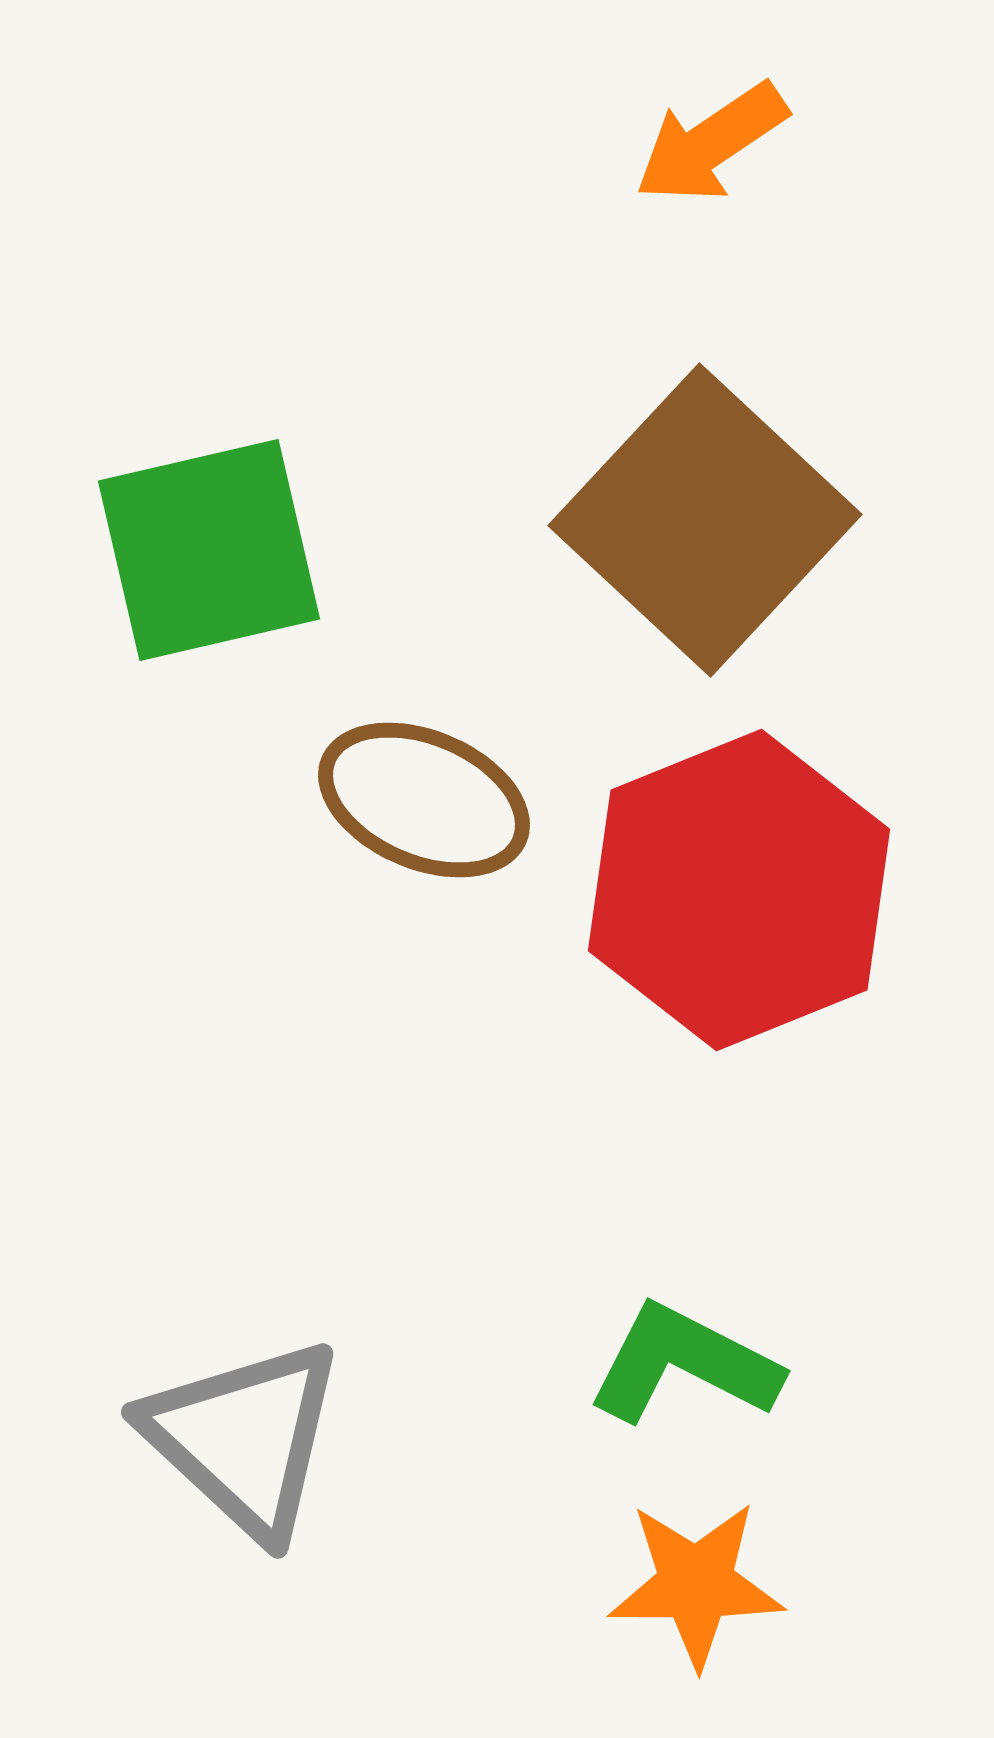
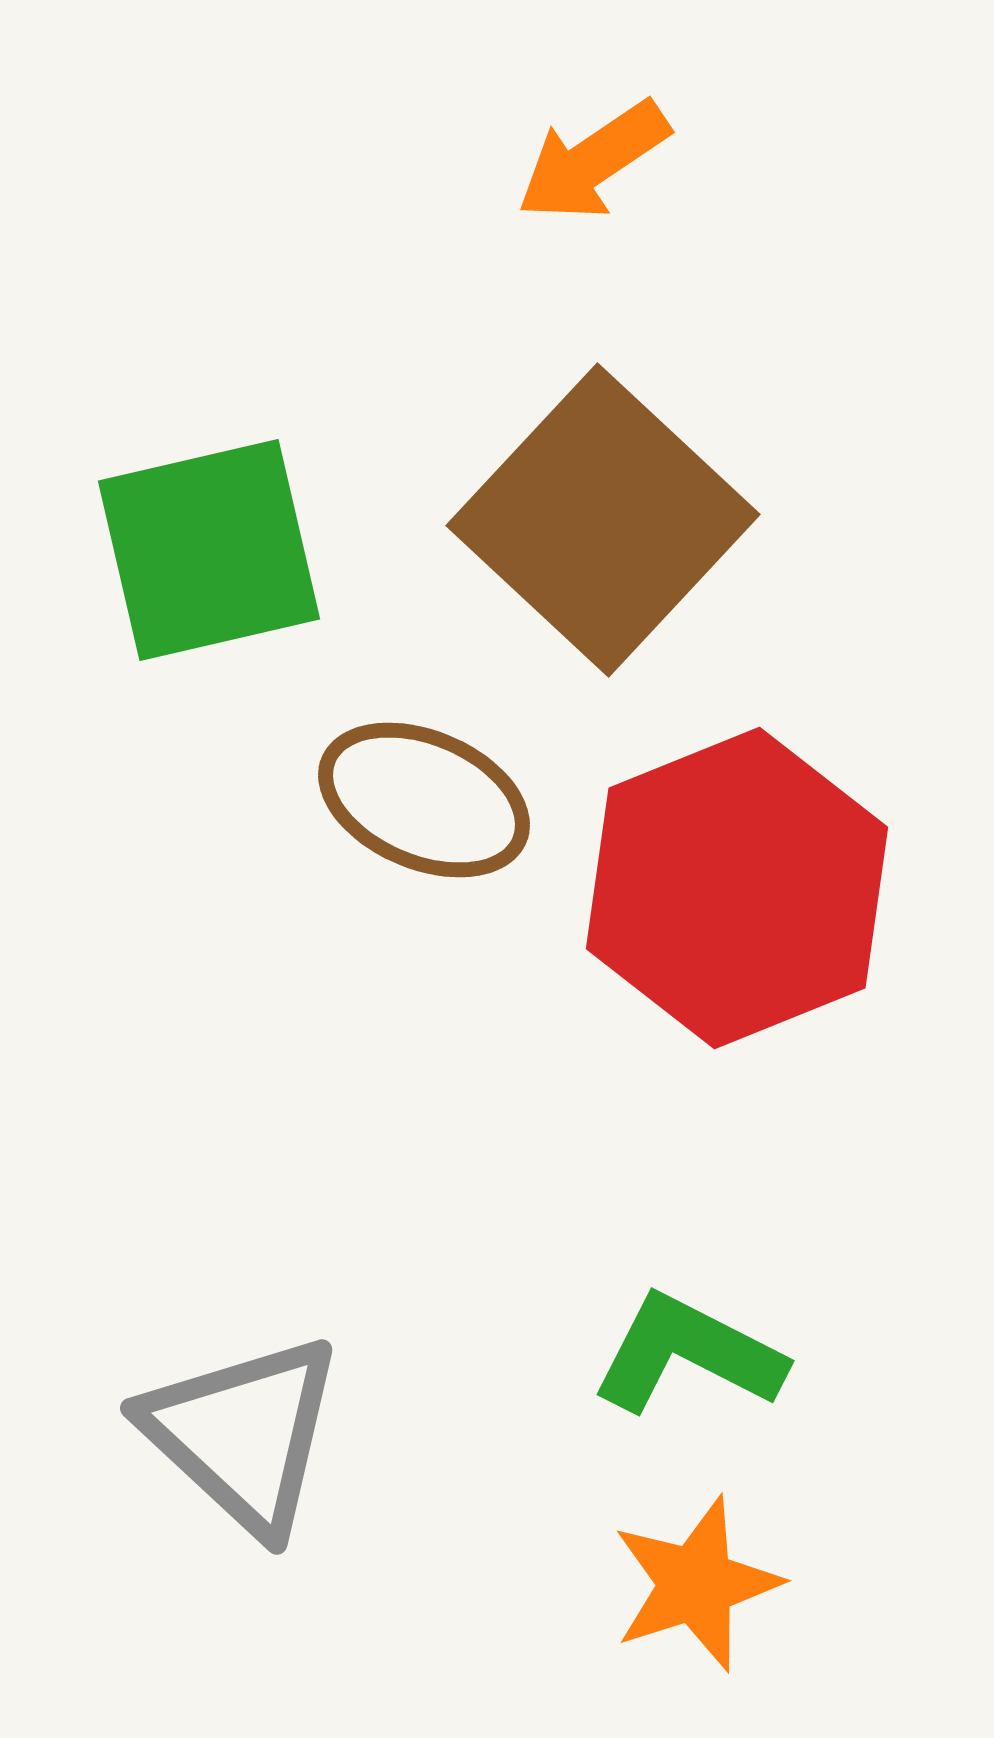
orange arrow: moved 118 px left, 18 px down
brown square: moved 102 px left
red hexagon: moved 2 px left, 2 px up
green L-shape: moved 4 px right, 10 px up
gray triangle: moved 1 px left, 4 px up
orange star: rotated 18 degrees counterclockwise
